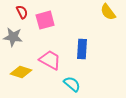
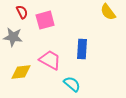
yellow diamond: rotated 25 degrees counterclockwise
